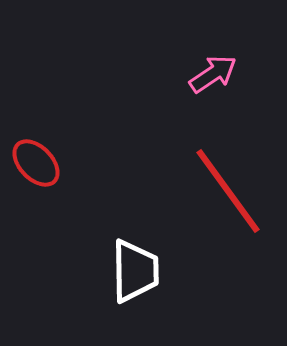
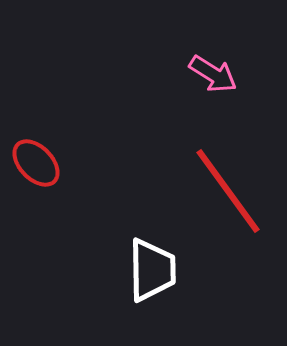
pink arrow: rotated 66 degrees clockwise
white trapezoid: moved 17 px right, 1 px up
